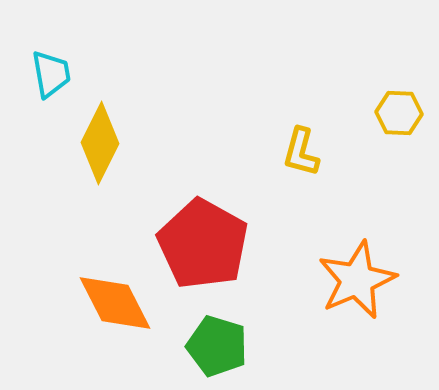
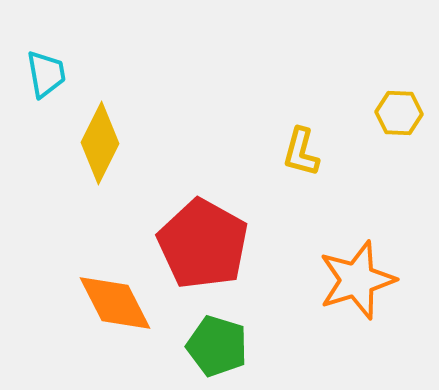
cyan trapezoid: moved 5 px left
orange star: rotated 6 degrees clockwise
